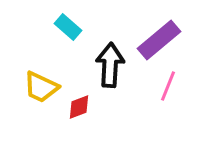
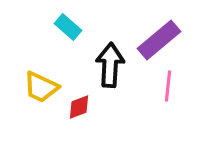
pink line: rotated 16 degrees counterclockwise
